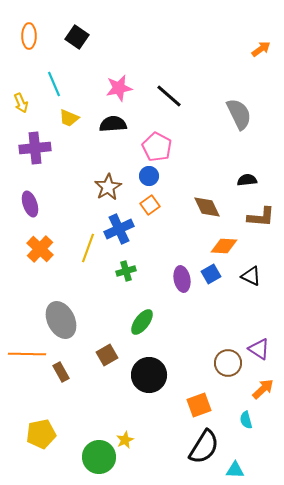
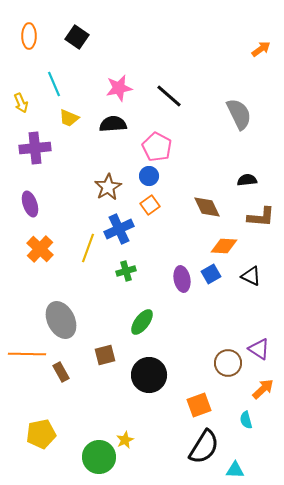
brown square at (107, 355): moved 2 px left; rotated 15 degrees clockwise
